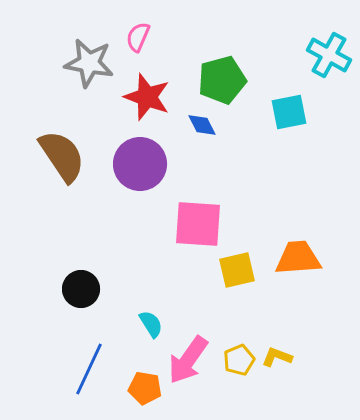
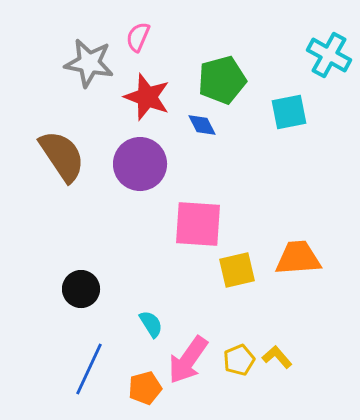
yellow L-shape: rotated 28 degrees clockwise
orange pentagon: rotated 24 degrees counterclockwise
